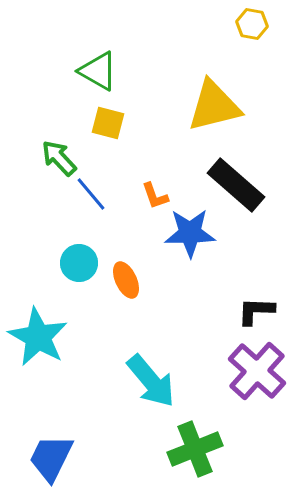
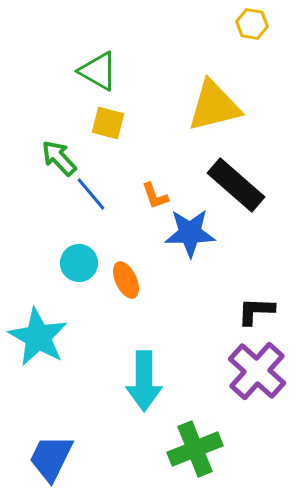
cyan arrow: moved 7 px left; rotated 40 degrees clockwise
